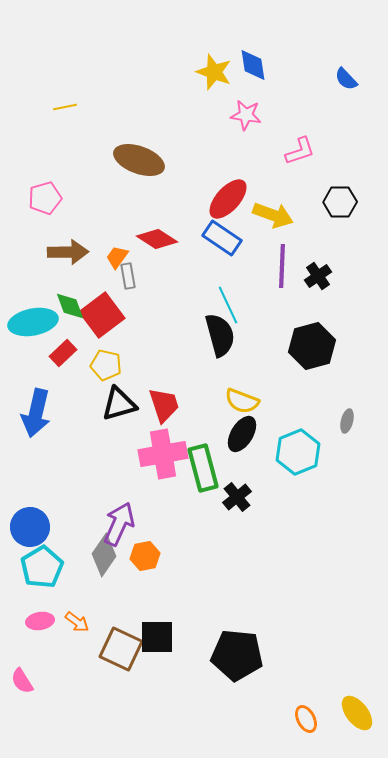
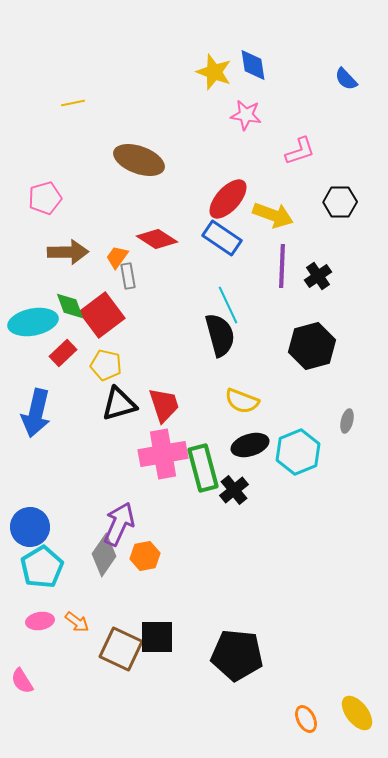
yellow line at (65, 107): moved 8 px right, 4 px up
black ellipse at (242, 434): moved 8 px right, 11 px down; rotated 42 degrees clockwise
black cross at (237, 497): moved 3 px left, 7 px up
